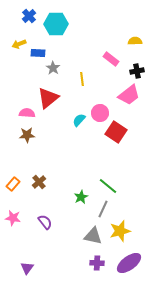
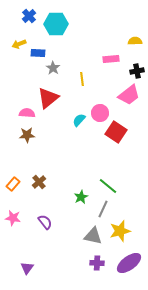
pink rectangle: rotated 42 degrees counterclockwise
